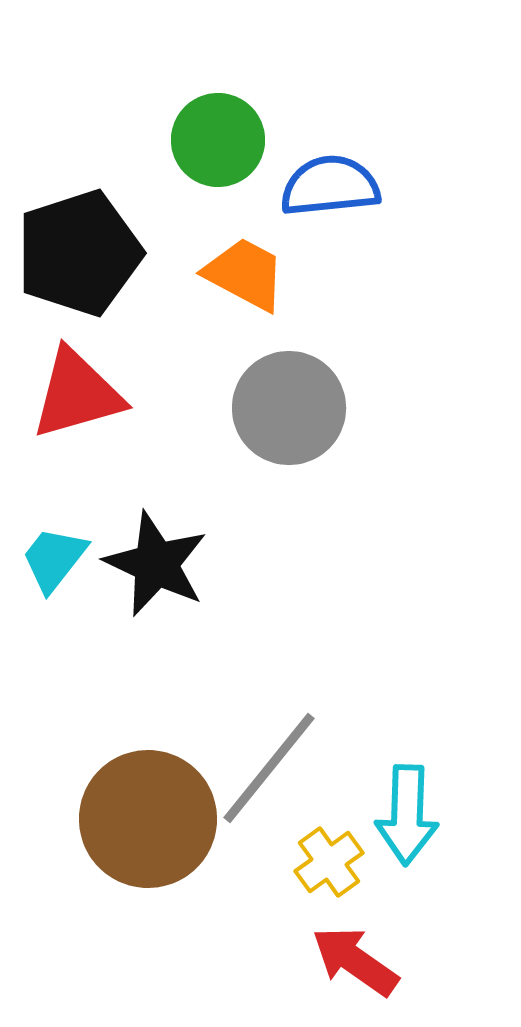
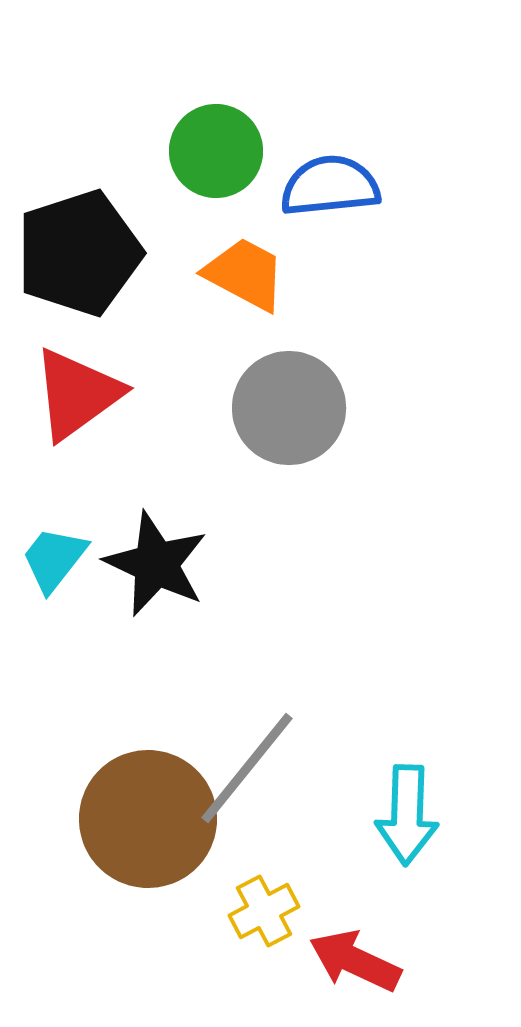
green circle: moved 2 px left, 11 px down
red triangle: rotated 20 degrees counterclockwise
gray line: moved 22 px left
yellow cross: moved 65 px left, 49 px down; rotated 8 degrees clockwise
red arrow: rotated 10 degrees counterclockwise
